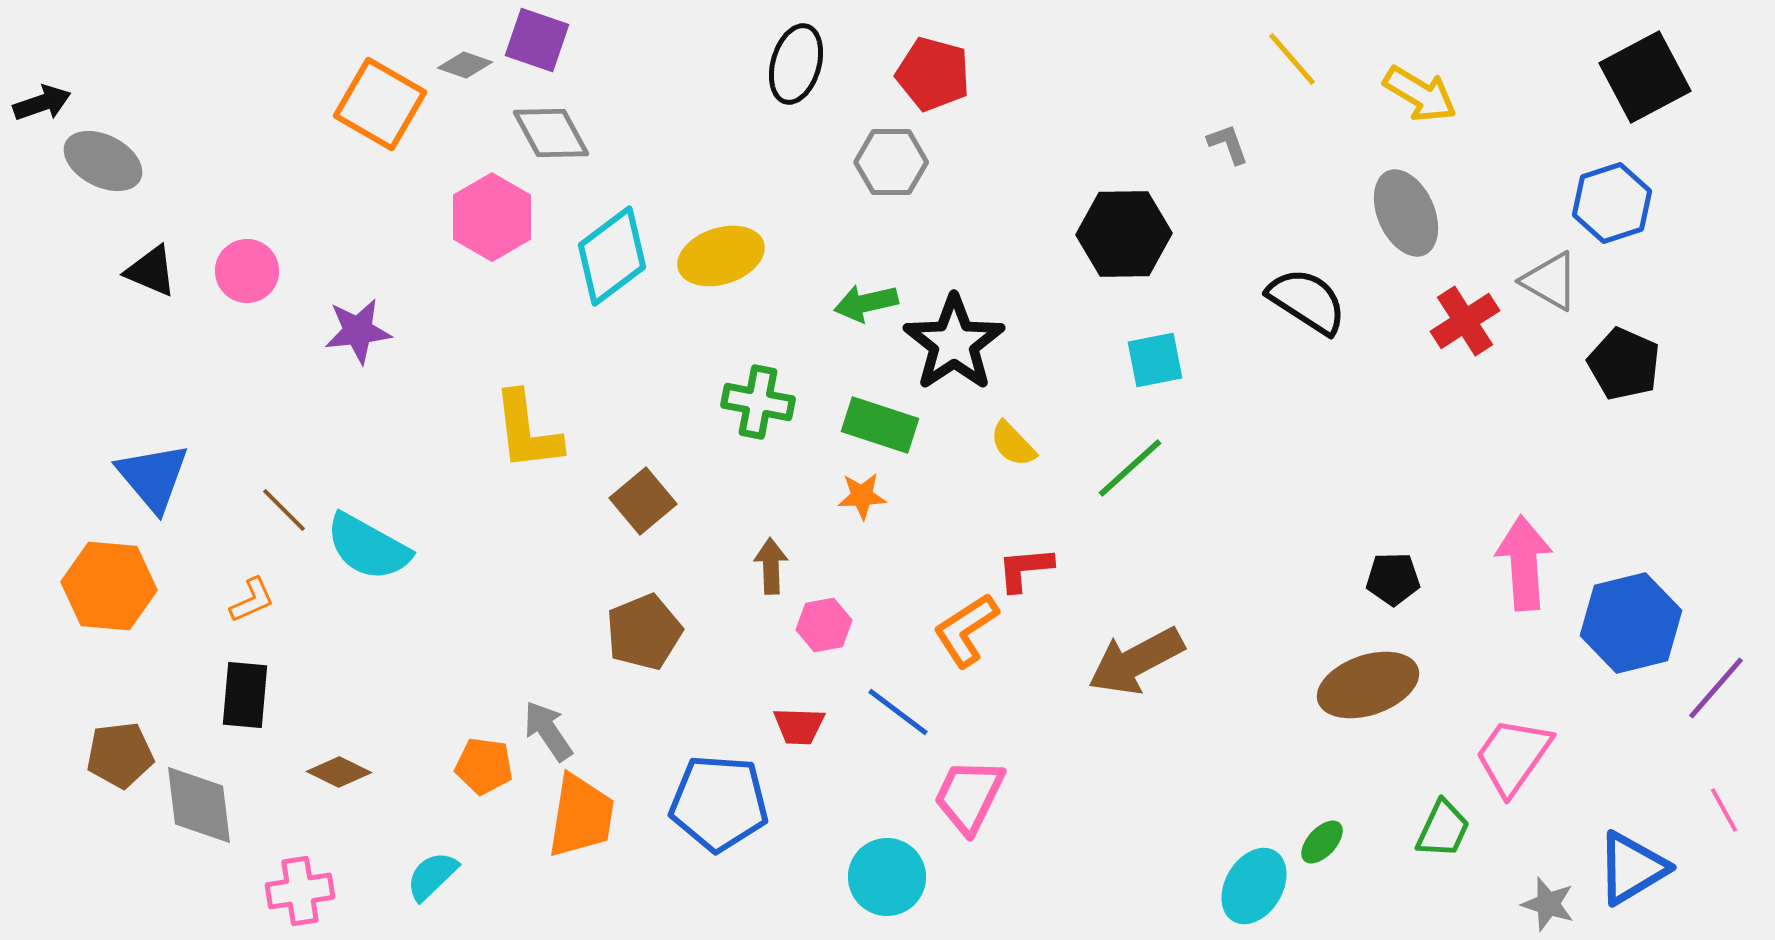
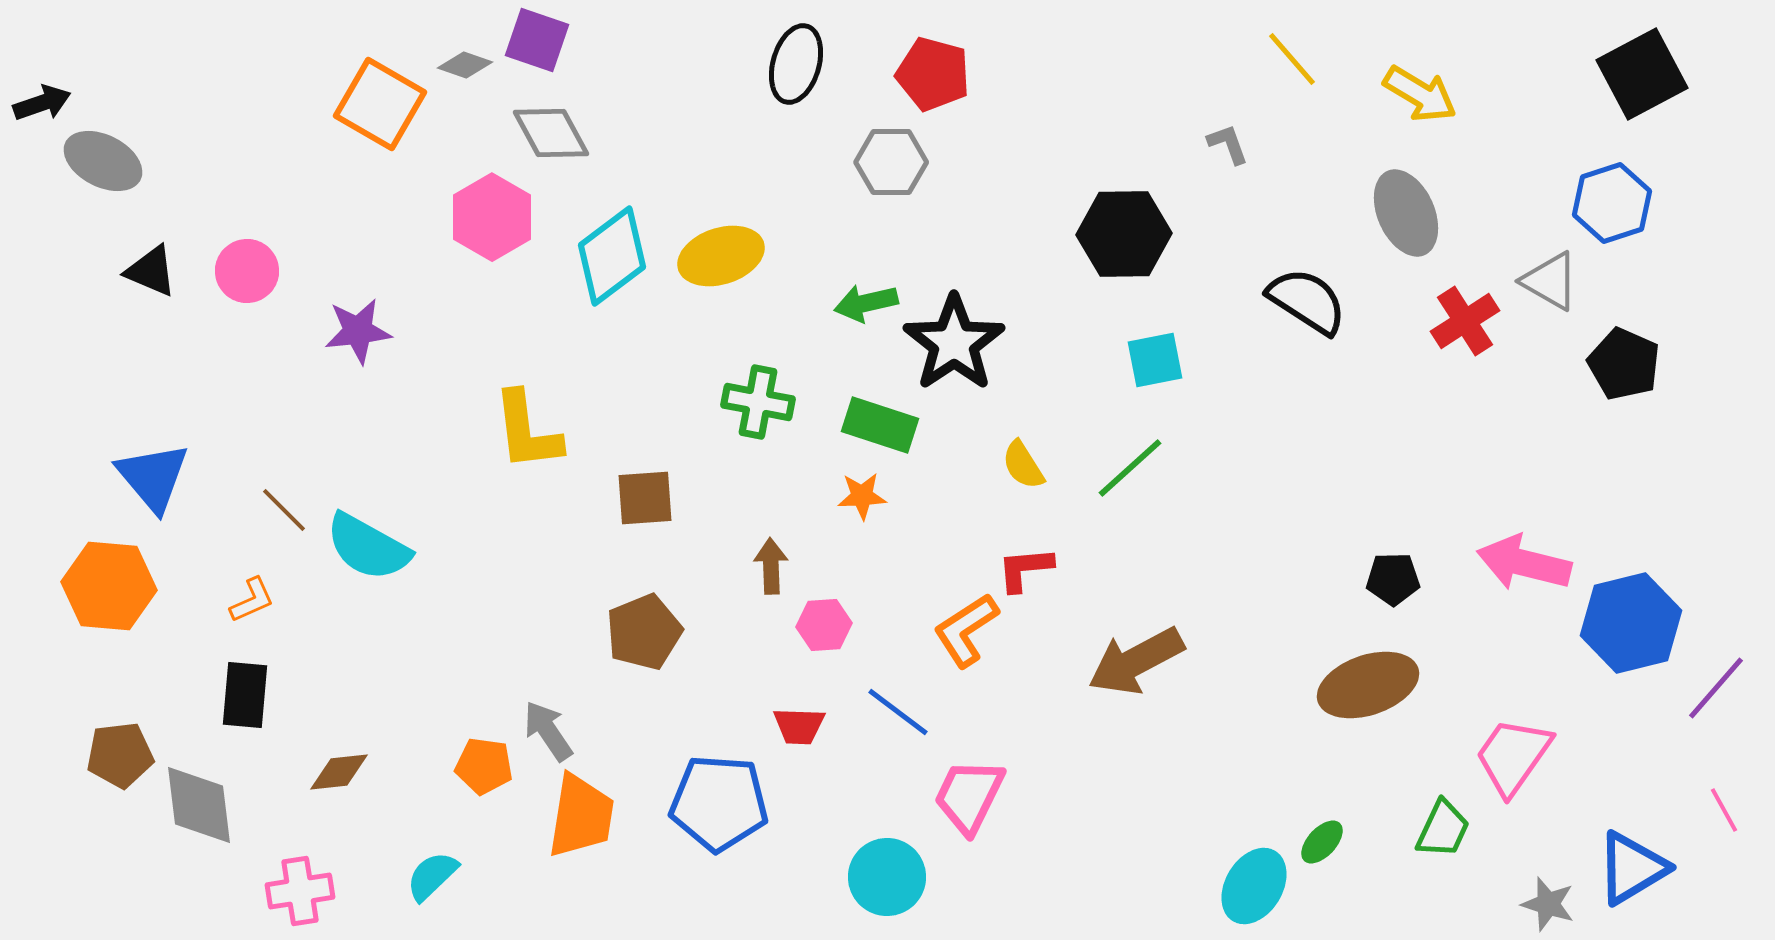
black square at (1645, 77): moved 3 px left, 3 px up
yellow semicircle at (1013, 444): moved 10 px right, 21 px down; rotated 12 degrees clockwise
brown square at (643, 501): moved 2 px right, 3 px up; rotated 36 degrees clockwise
pink arrow at (1524, 563): rotated 72 degrees counterclockwise
pink hexagon at (824, 625): rotated 6 degrees clockwise
brown diamond at (339, 772): rotated 32 degrees counterclockwise
